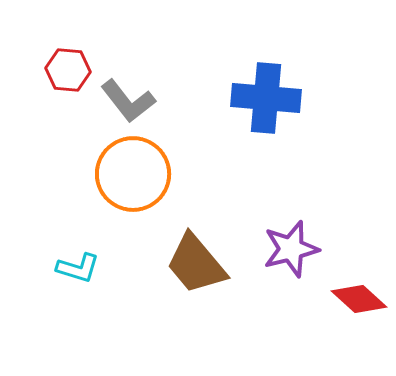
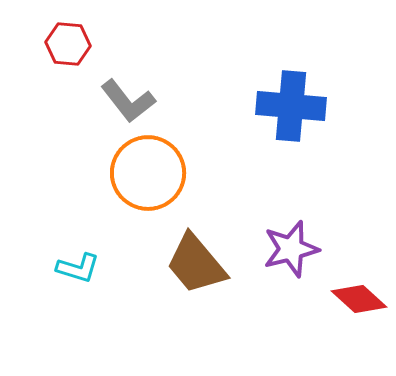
red hexagon: moved 26 px up
blue cross: moved 25 px right, 8 px down
orange circle: moved 15 px right, 1 px up
